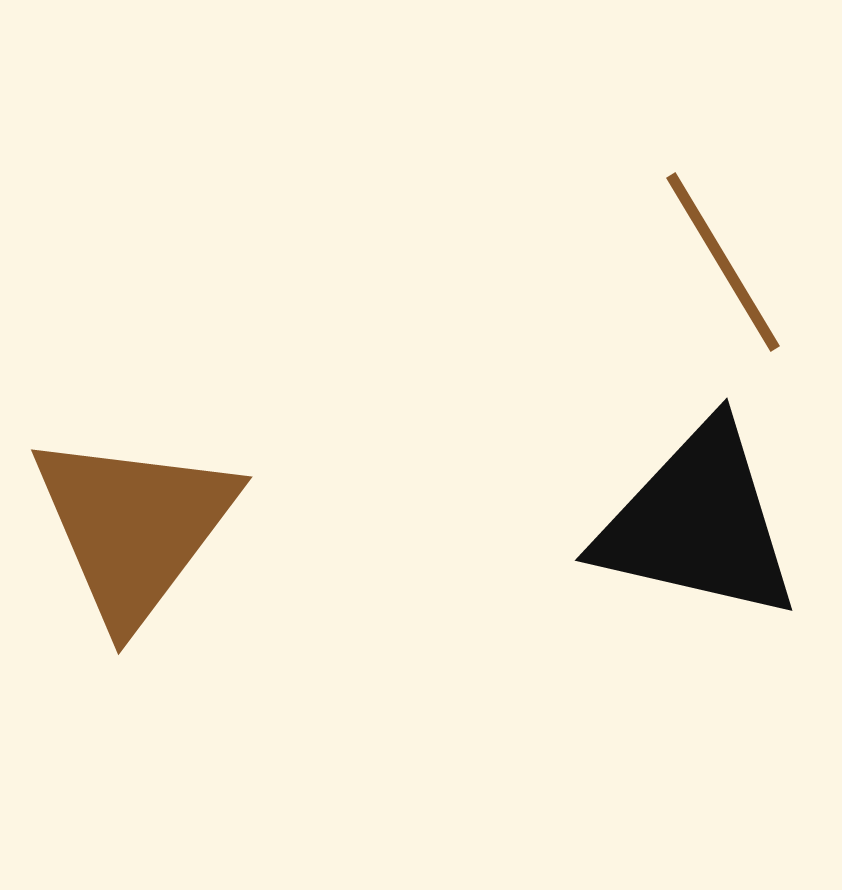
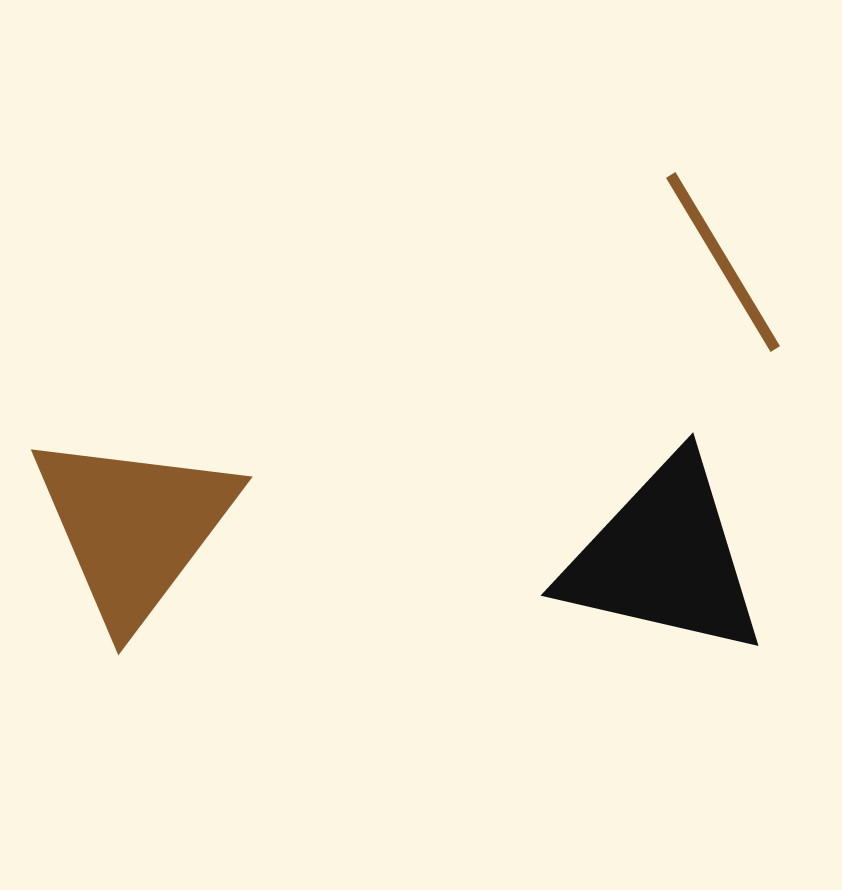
black triangle: moved 34 px left, 35 px down
